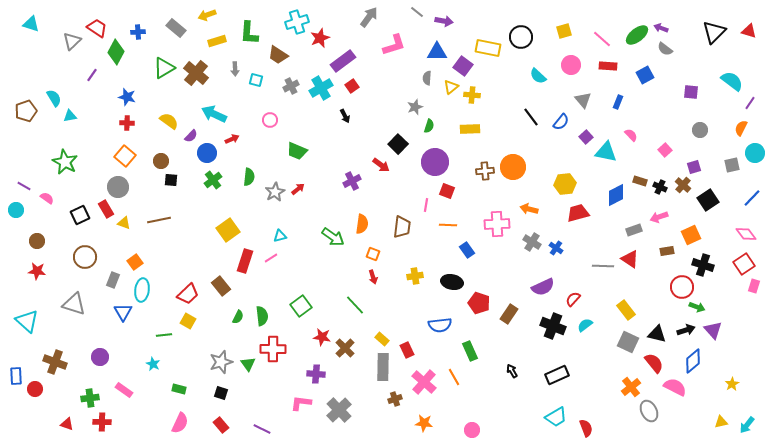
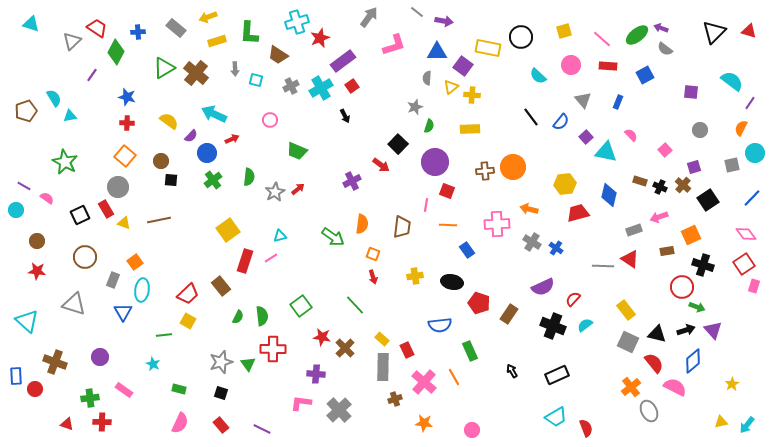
yellow arrow at (207, 15): moved 1 px right, 2 px down
blue diamond at (616, 195): moved 7 px left; rotated 50 degrees counterclockwise
